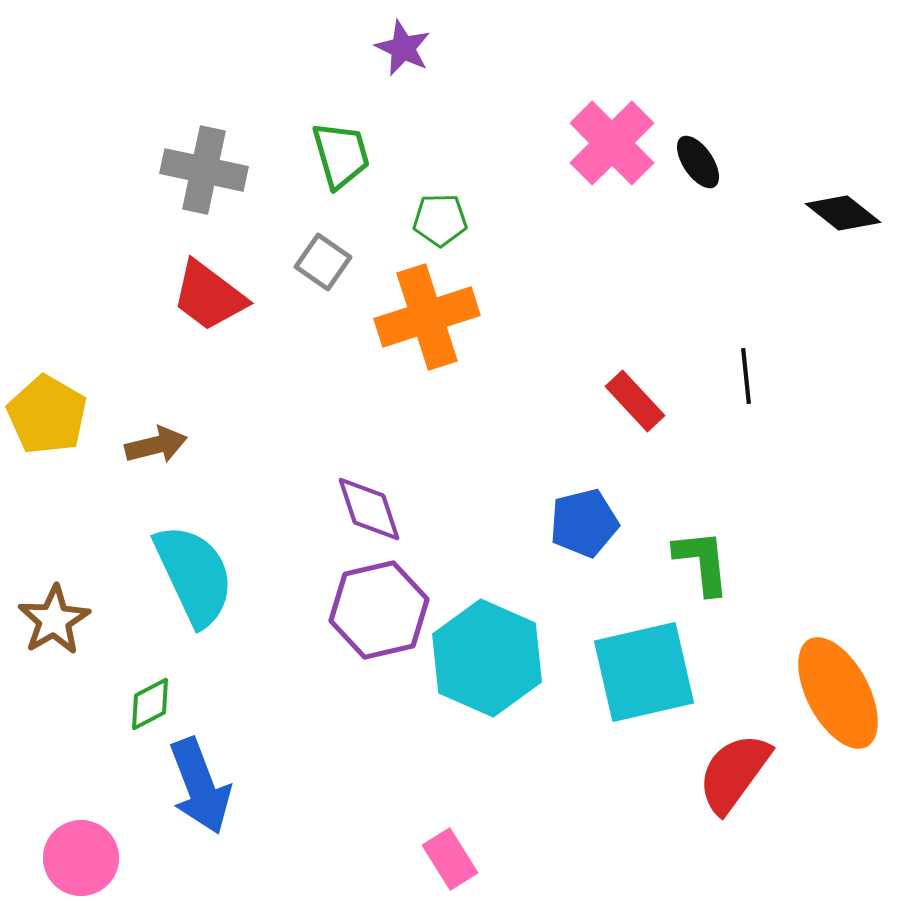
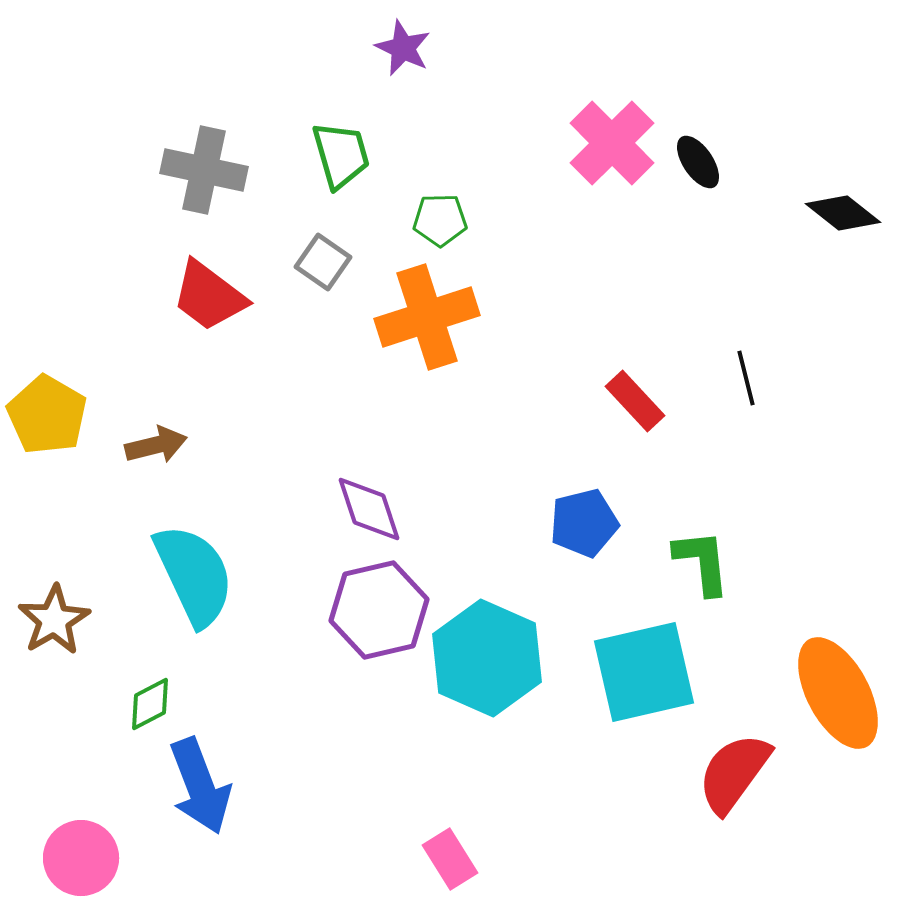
black line: moved 2 px down; rotated 8 degrees counterclockwise
